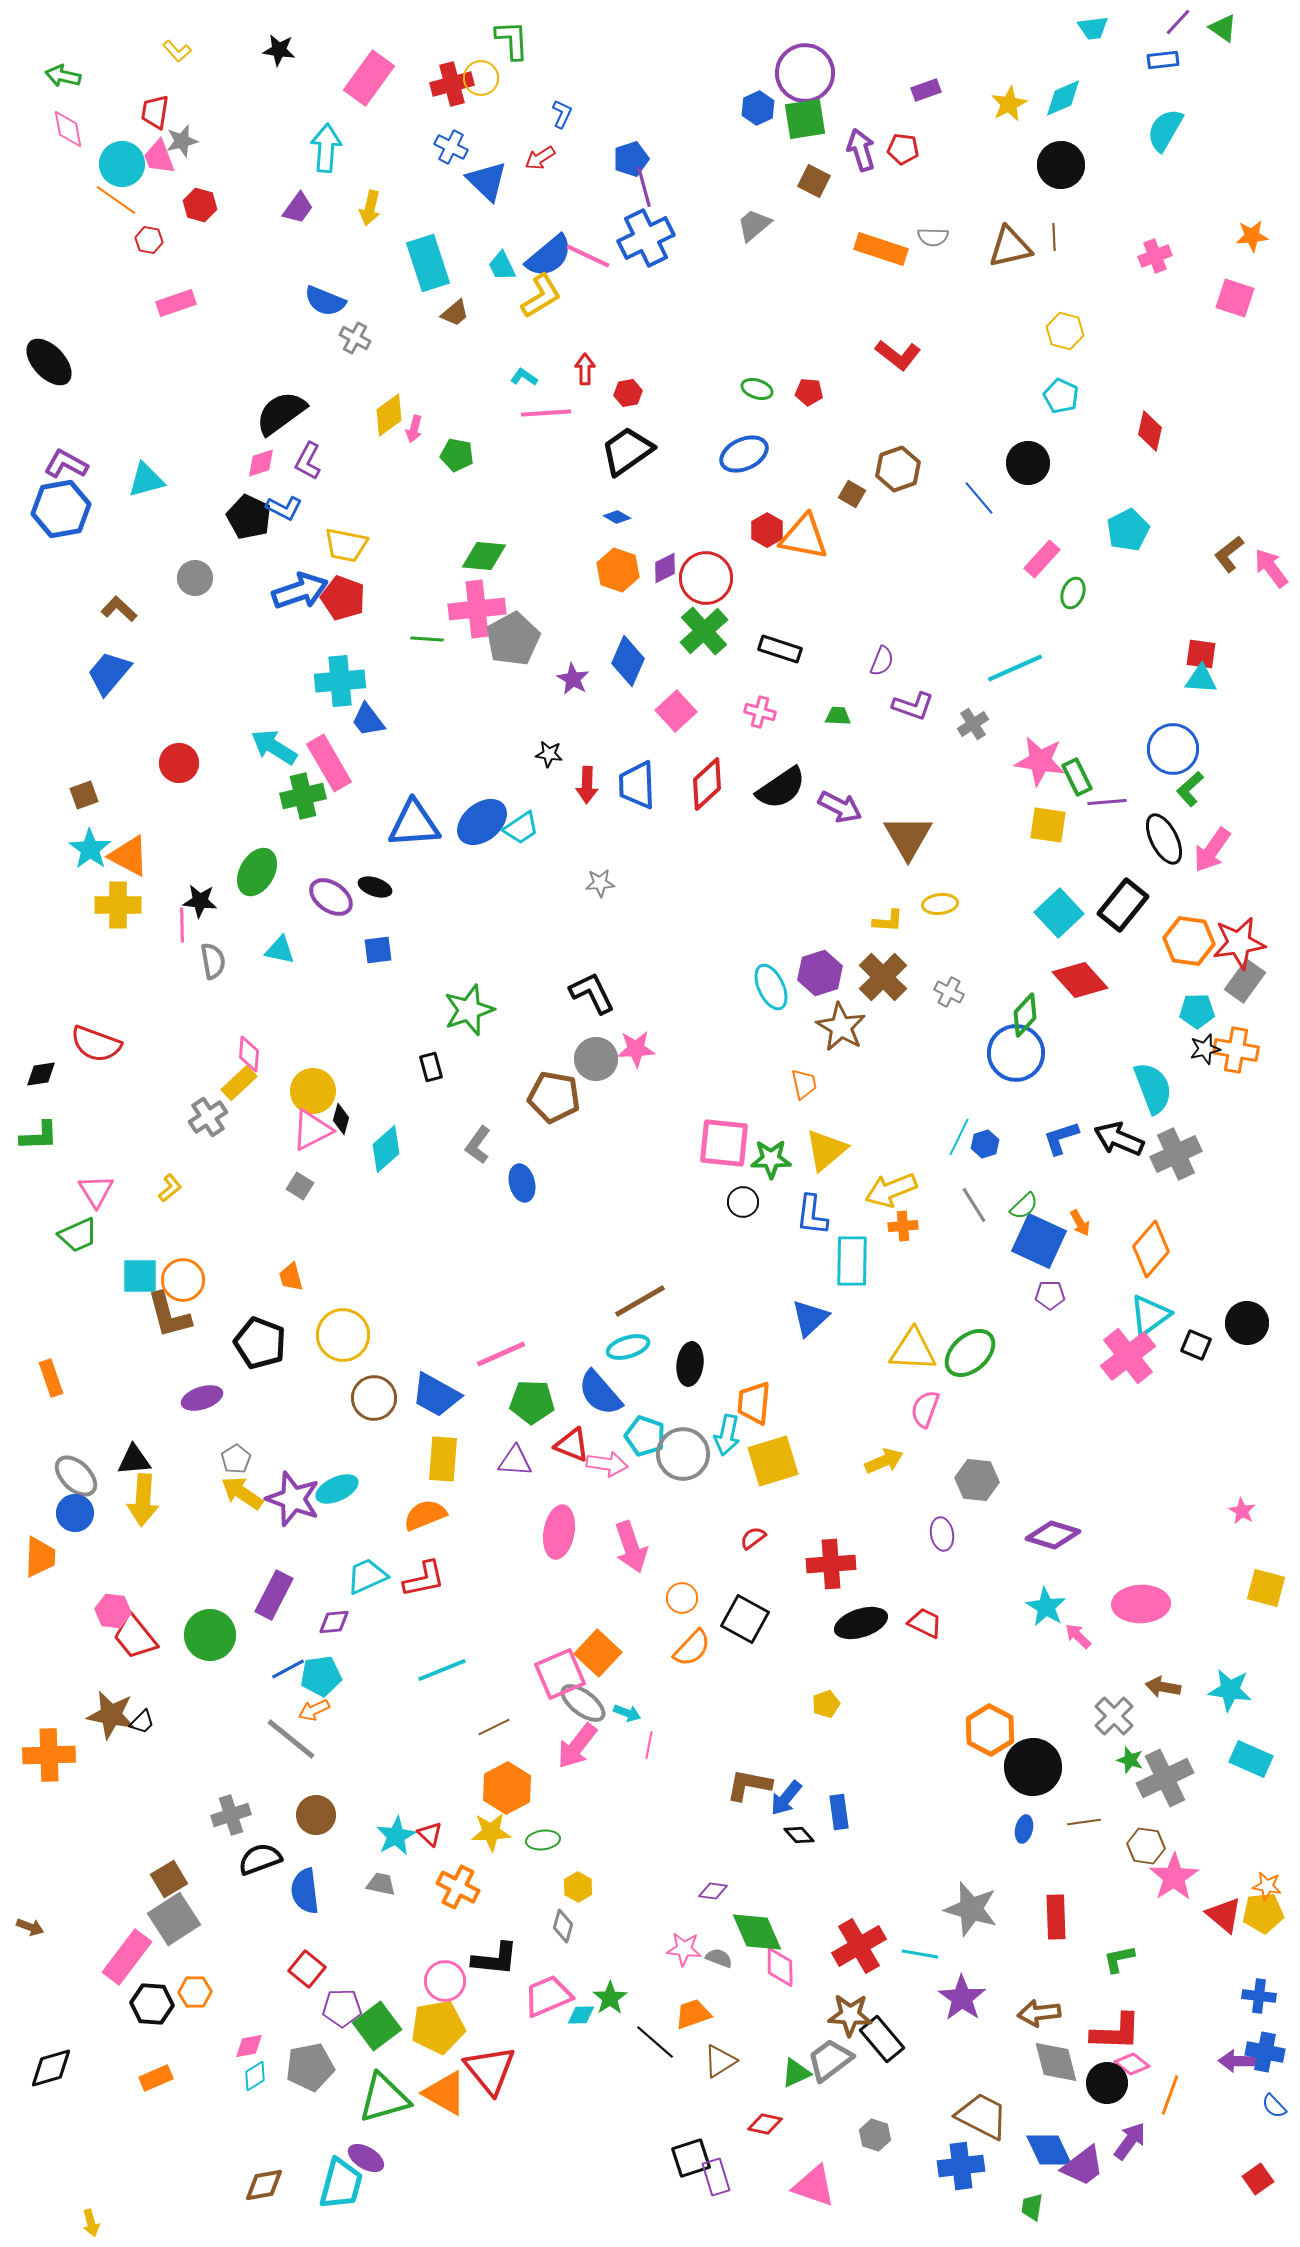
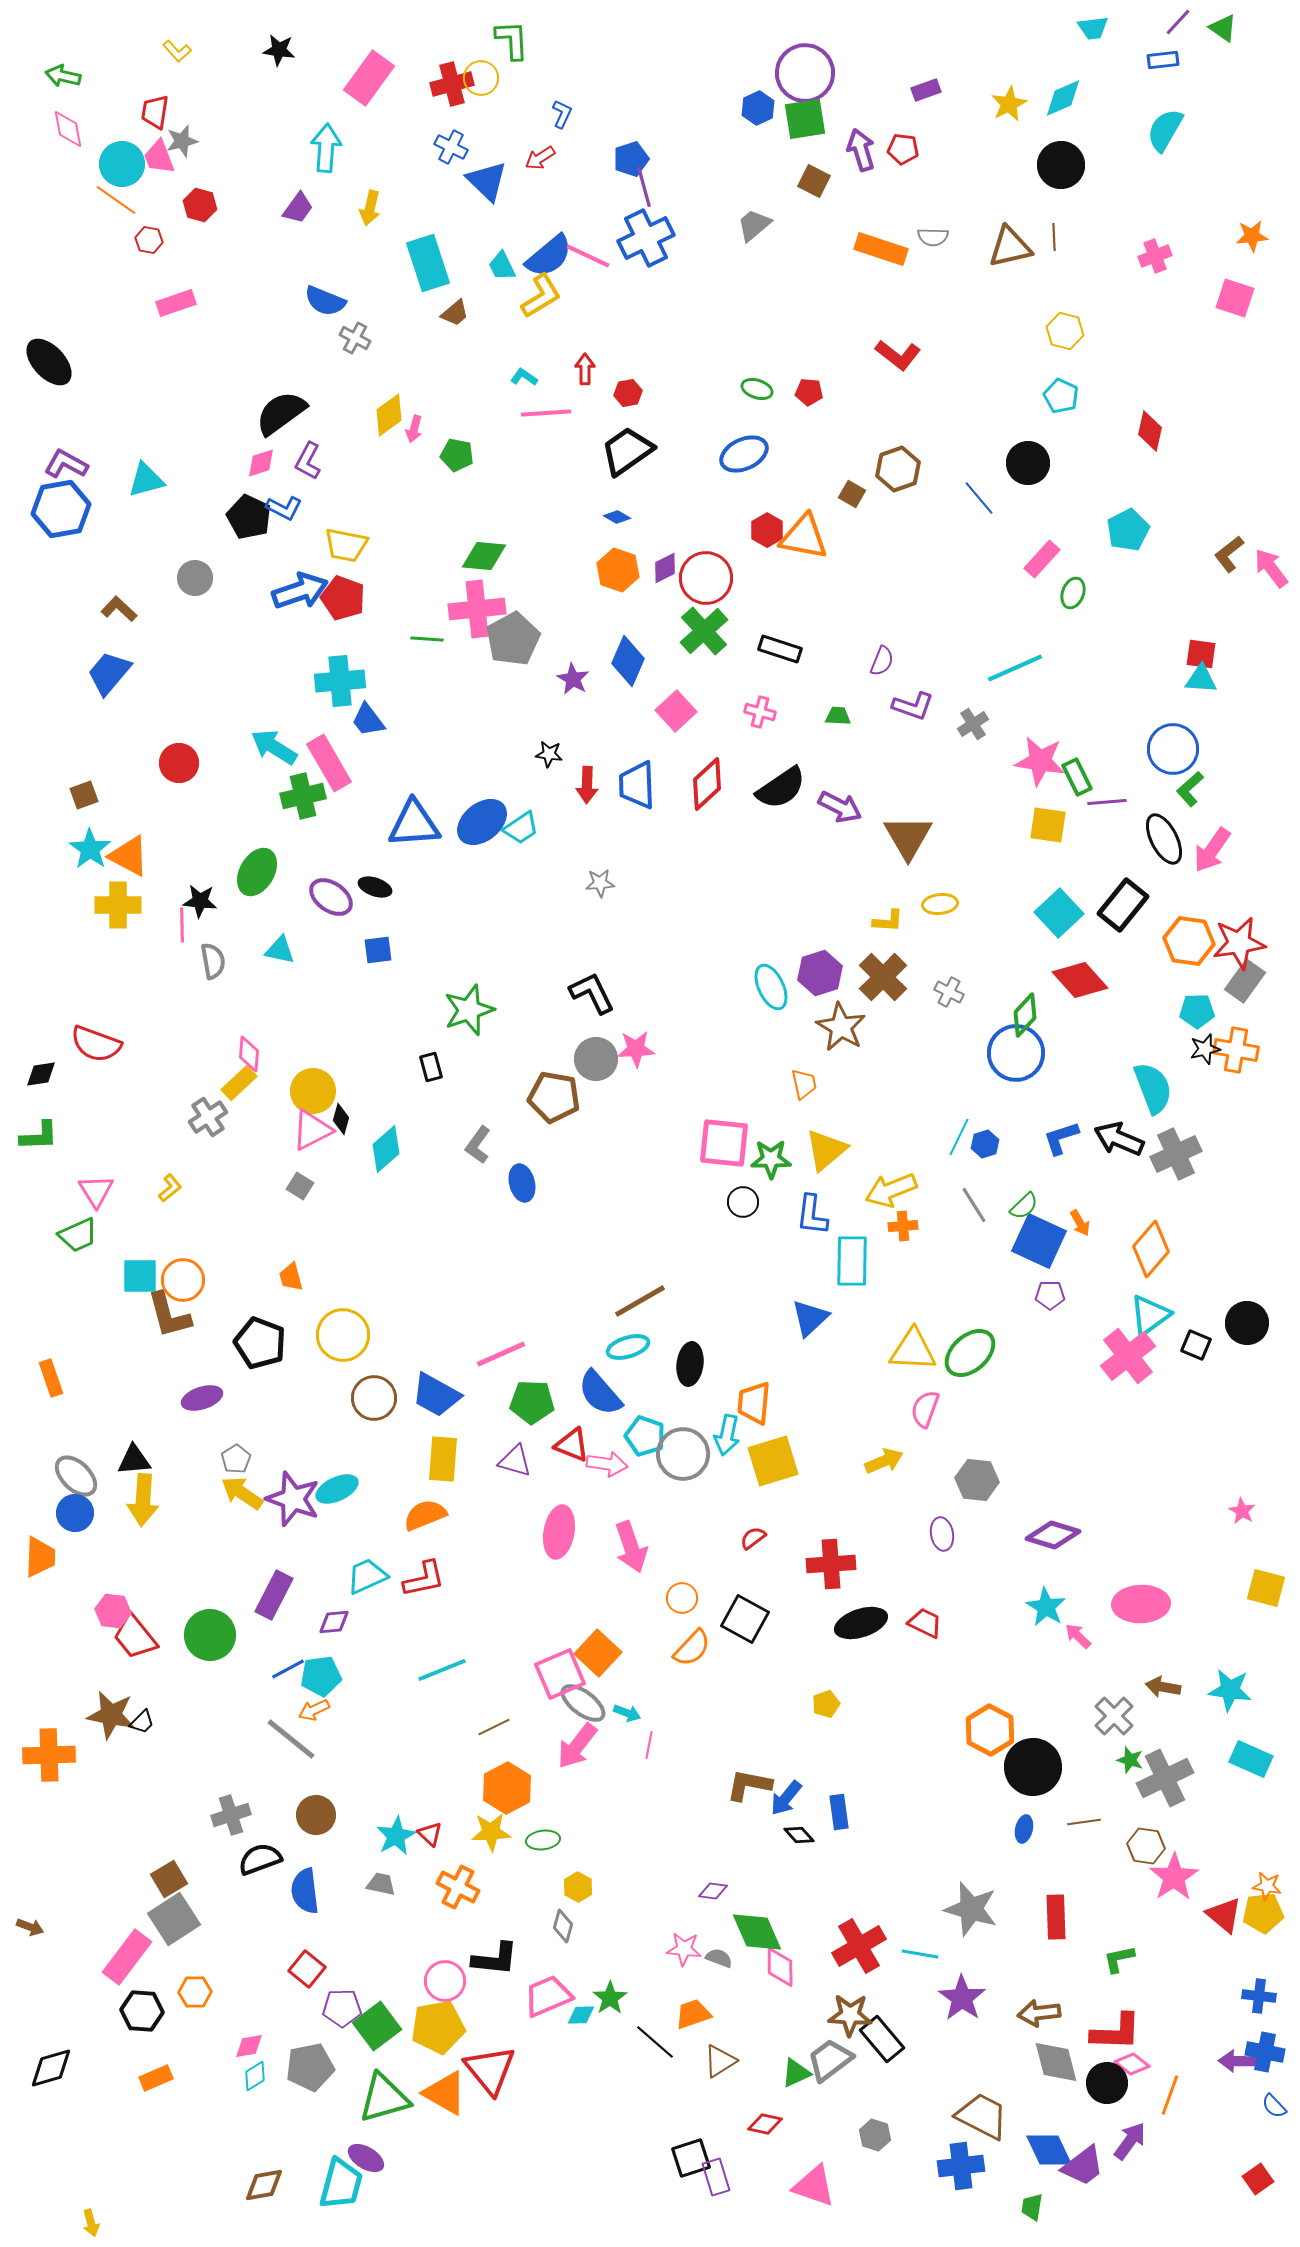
purple triangle at (515, 1461): rotated 12 degrees clockwise
black hexagon at (152, 2004): moved 10 px left, 7 px down
